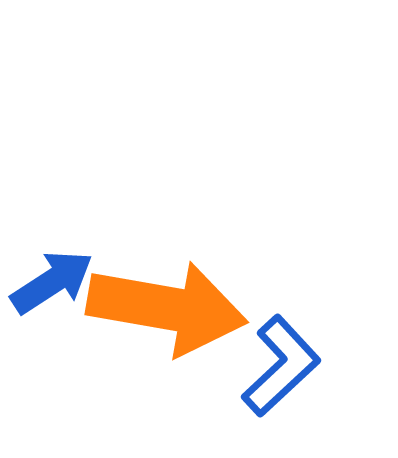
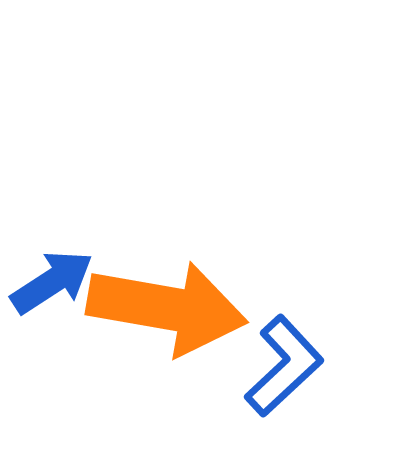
blue L-shape: moved 3 px right
